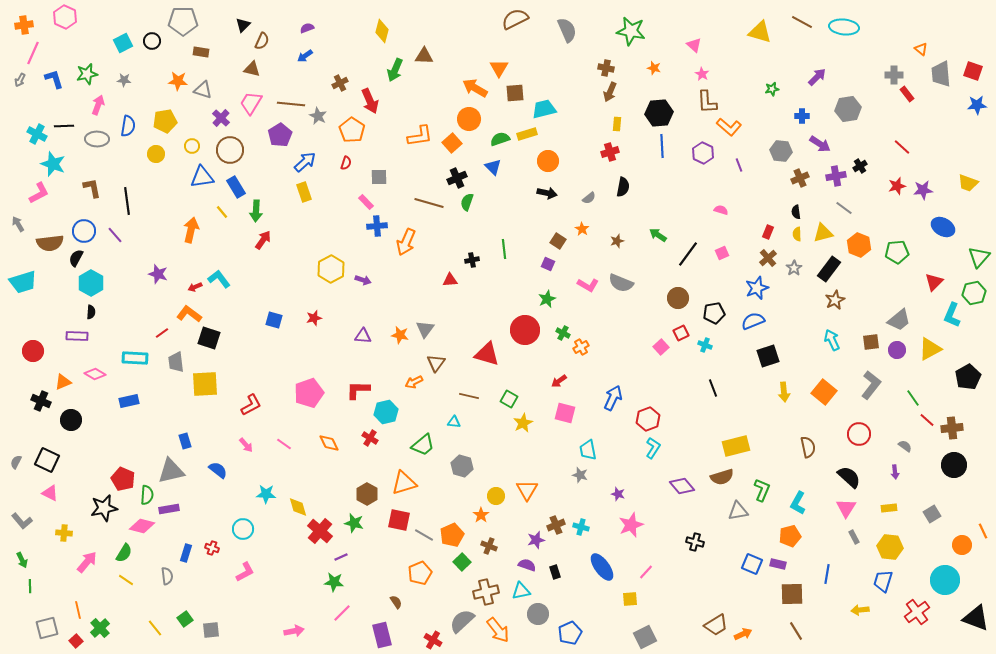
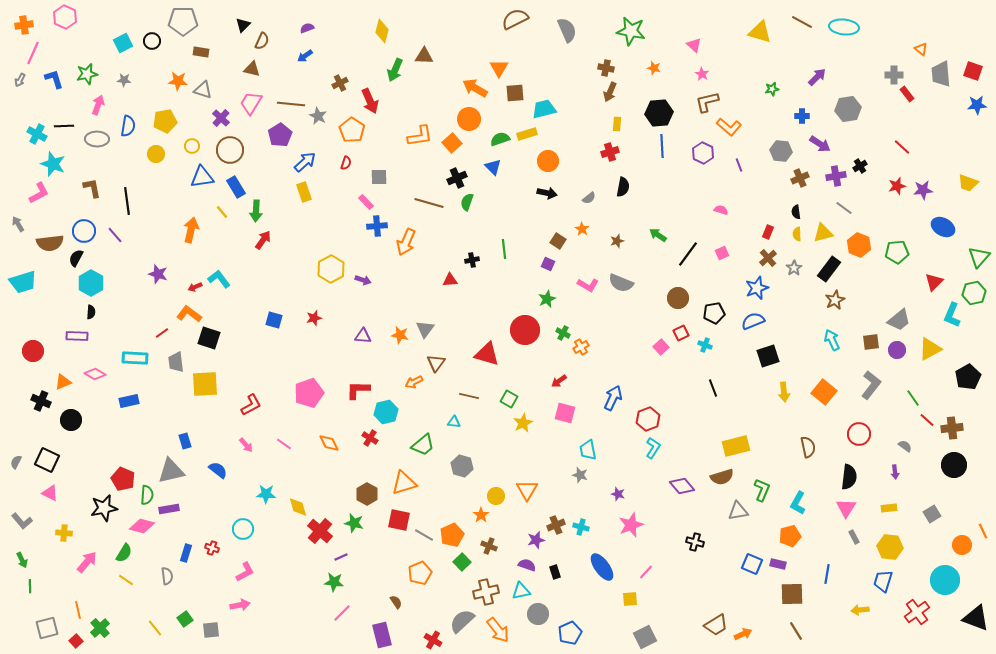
brown L-shape at (707, 102): rotated 80 degrees clockwise
black semicircle at (849, 477): rotated 55 degrees clockwise
pink arrow at (294, 631): moved 54 px left, 26 px up
